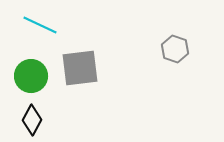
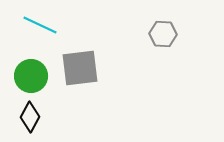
gray hexagon: moved 12 px left, 15 px up; rotated 16 degrees counterclockwise
black diamond: moved 2 px left, 3 px up
